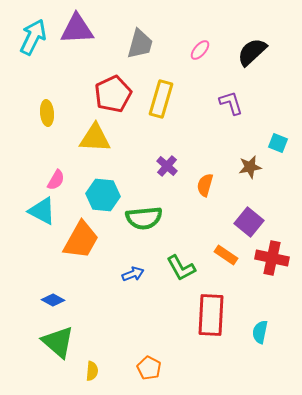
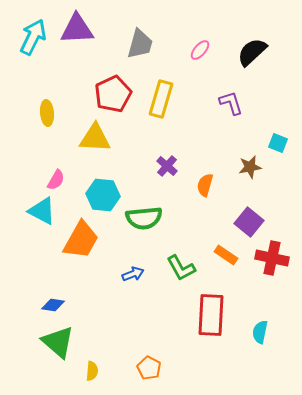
blue diamond: moved 5 px down; rotated 20 degrees counterclockwise
